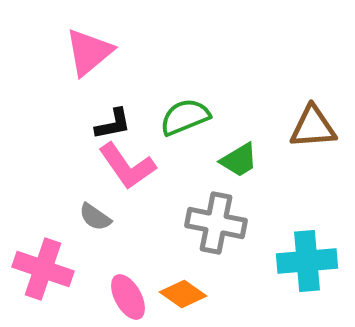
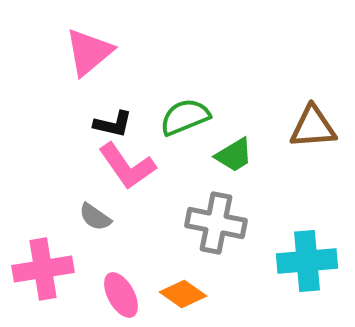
black L-shape: rotated 24 degrees clockwise
green trapezoid: moved 5 px left, 5 px up
pink cross: rotated 28 degrees counterclockwise
pink ellipse: moved 7 px left, 2 px up
